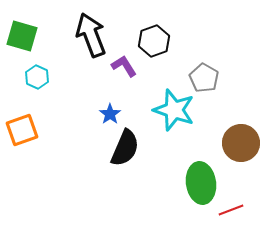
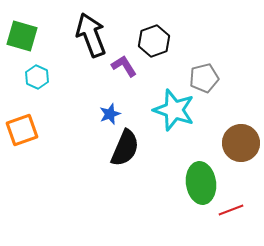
gray pentagon: rotated 28 degrees clockwise
blue star: rotated 15 degrees clockwise
